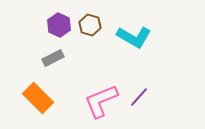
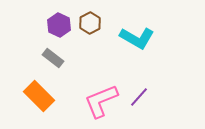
brown hexagon: moved 2 px up; rotated 15 degrees clockwise
cyan L-shape: moved 3 px right, 1 px down
gray rectangle: rotated 65 degrees clockwise
orange rectangle: moved 1 px right, 2 px up
